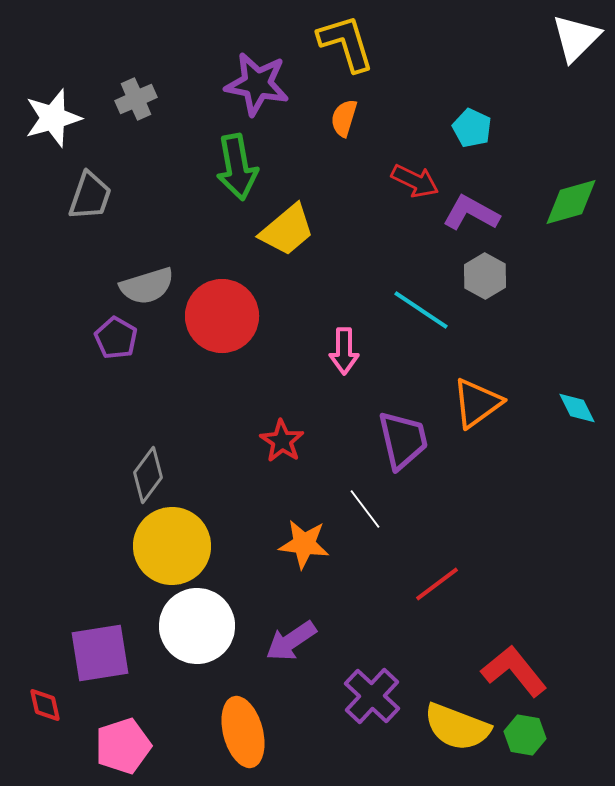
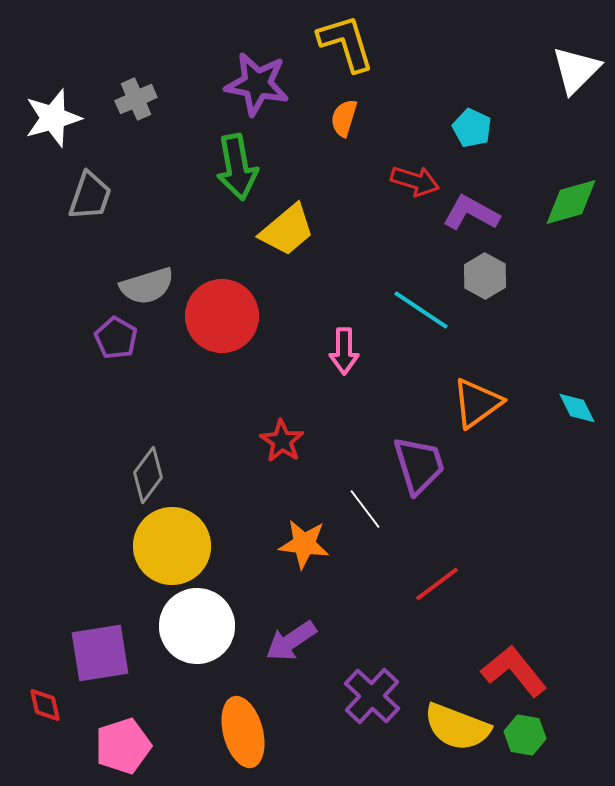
white triangle: moved 32 px down
red arrow: rotated 9 degrees counterclockwise
purple trapezoid: moved 16 px right, 25 px down; rotated 4 degrees counterclockwise
